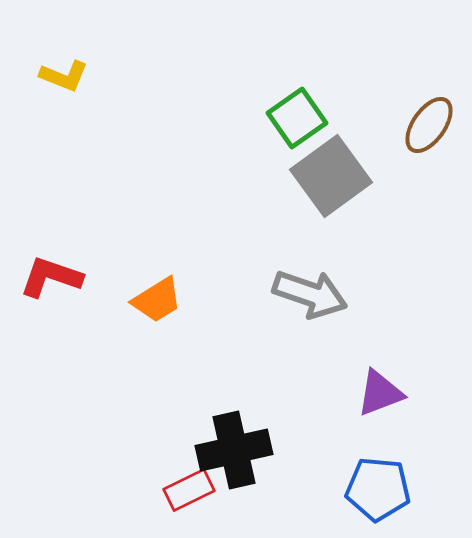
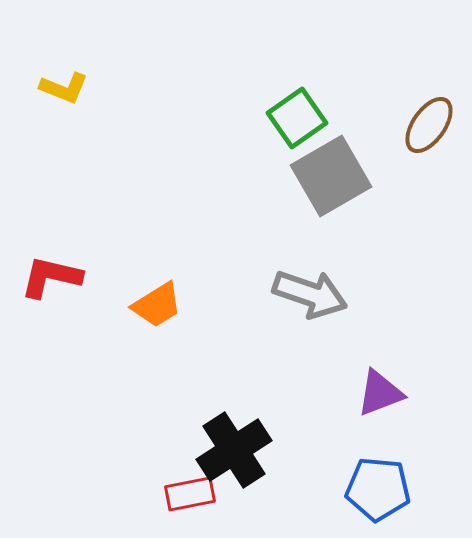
yellow L-shape: moved 12 px down
gray square: rotated 6 degrees clockwise
red L-shape: rotated 6 degrees counterclockwise
orange trapezoid: moved 5 px down
black cross: rotated 20 degrees counterclockwise
red rectangle: moved 1 px right, 4 px down; rotated 15 degrees clockwise
